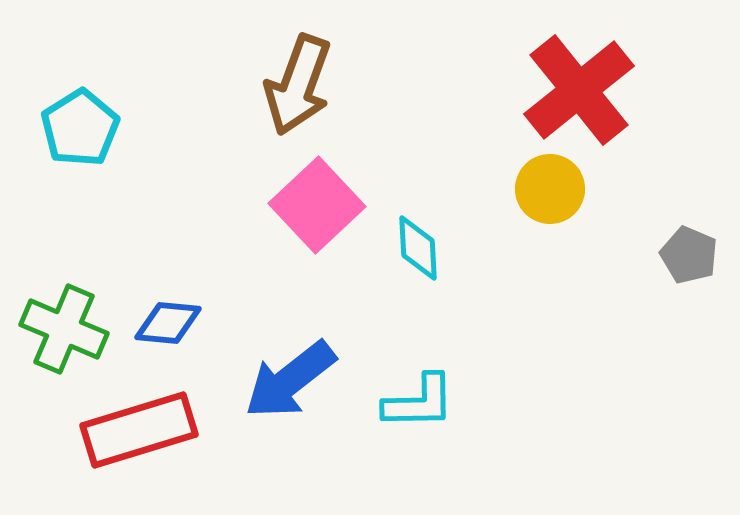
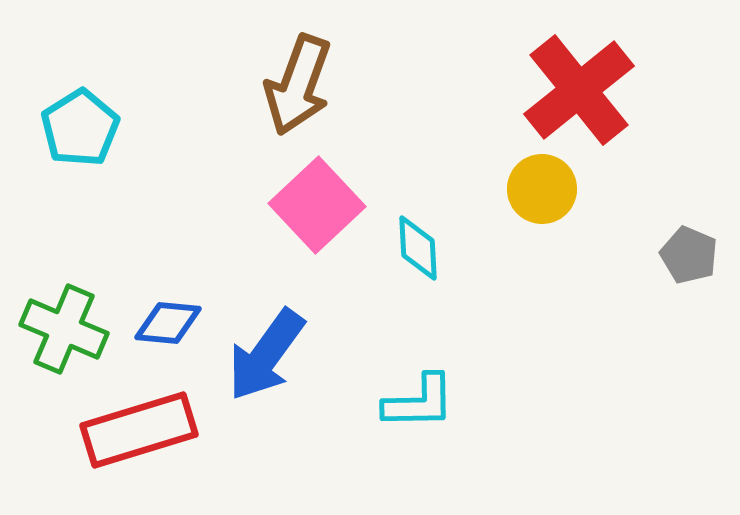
yellow circle: moved 8 px left
blue arrow: moved 24 px left, 25 px up; rotated 16 degrees counterclockwise
